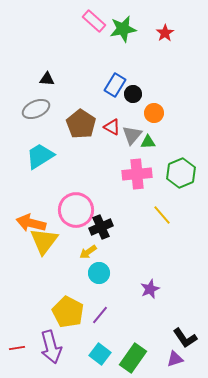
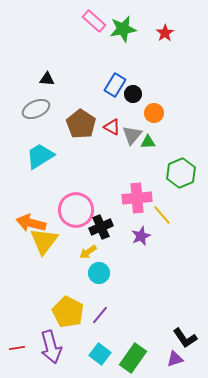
pink cross: moved 24 px down
purple star: moved 9 px left, 53 px up
